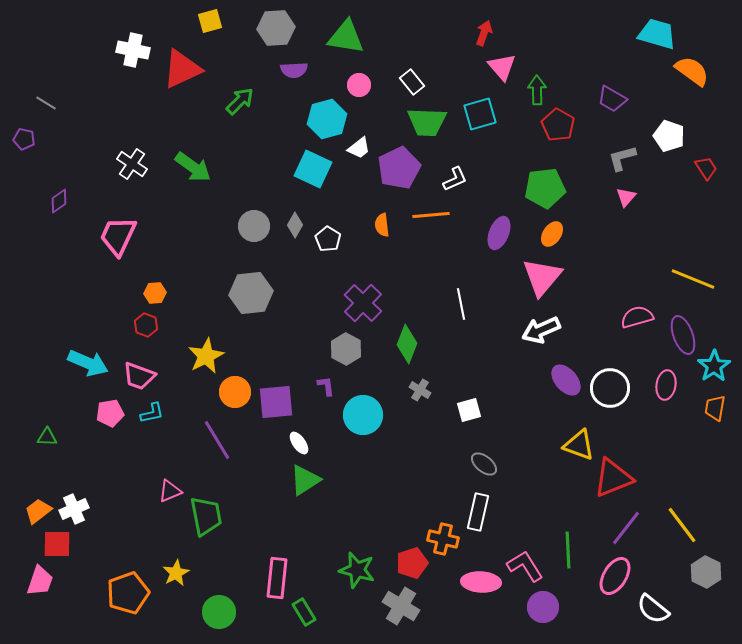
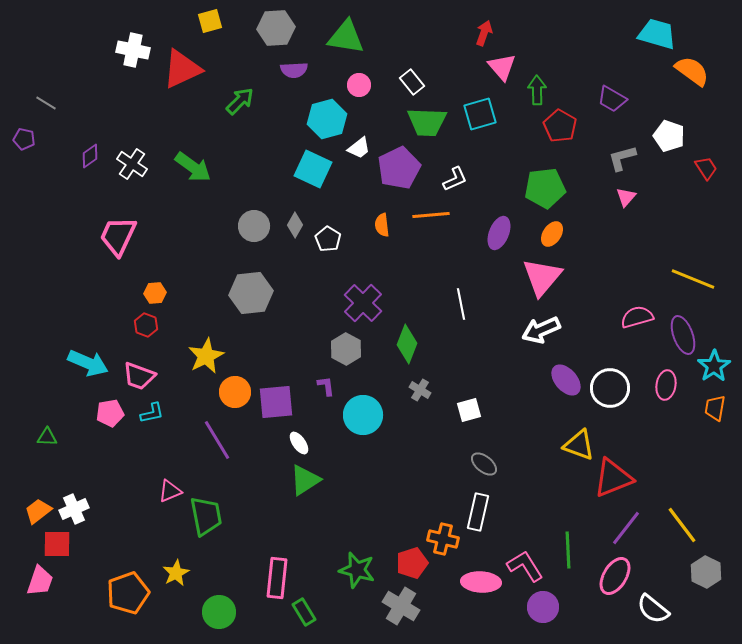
red pentagon at (558, 125): moved 2 px right, 1 px down
purple diamond at (59, 201): moved 31 px right, 45 px up
